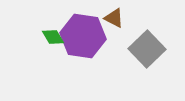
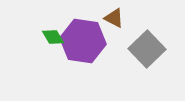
purple hexagon: moved 5 px down
